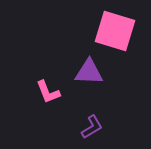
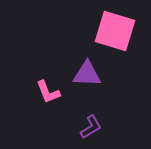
purple triangle: moved 2 px left, 2 px down
purple L-shape: moved 1 px left
